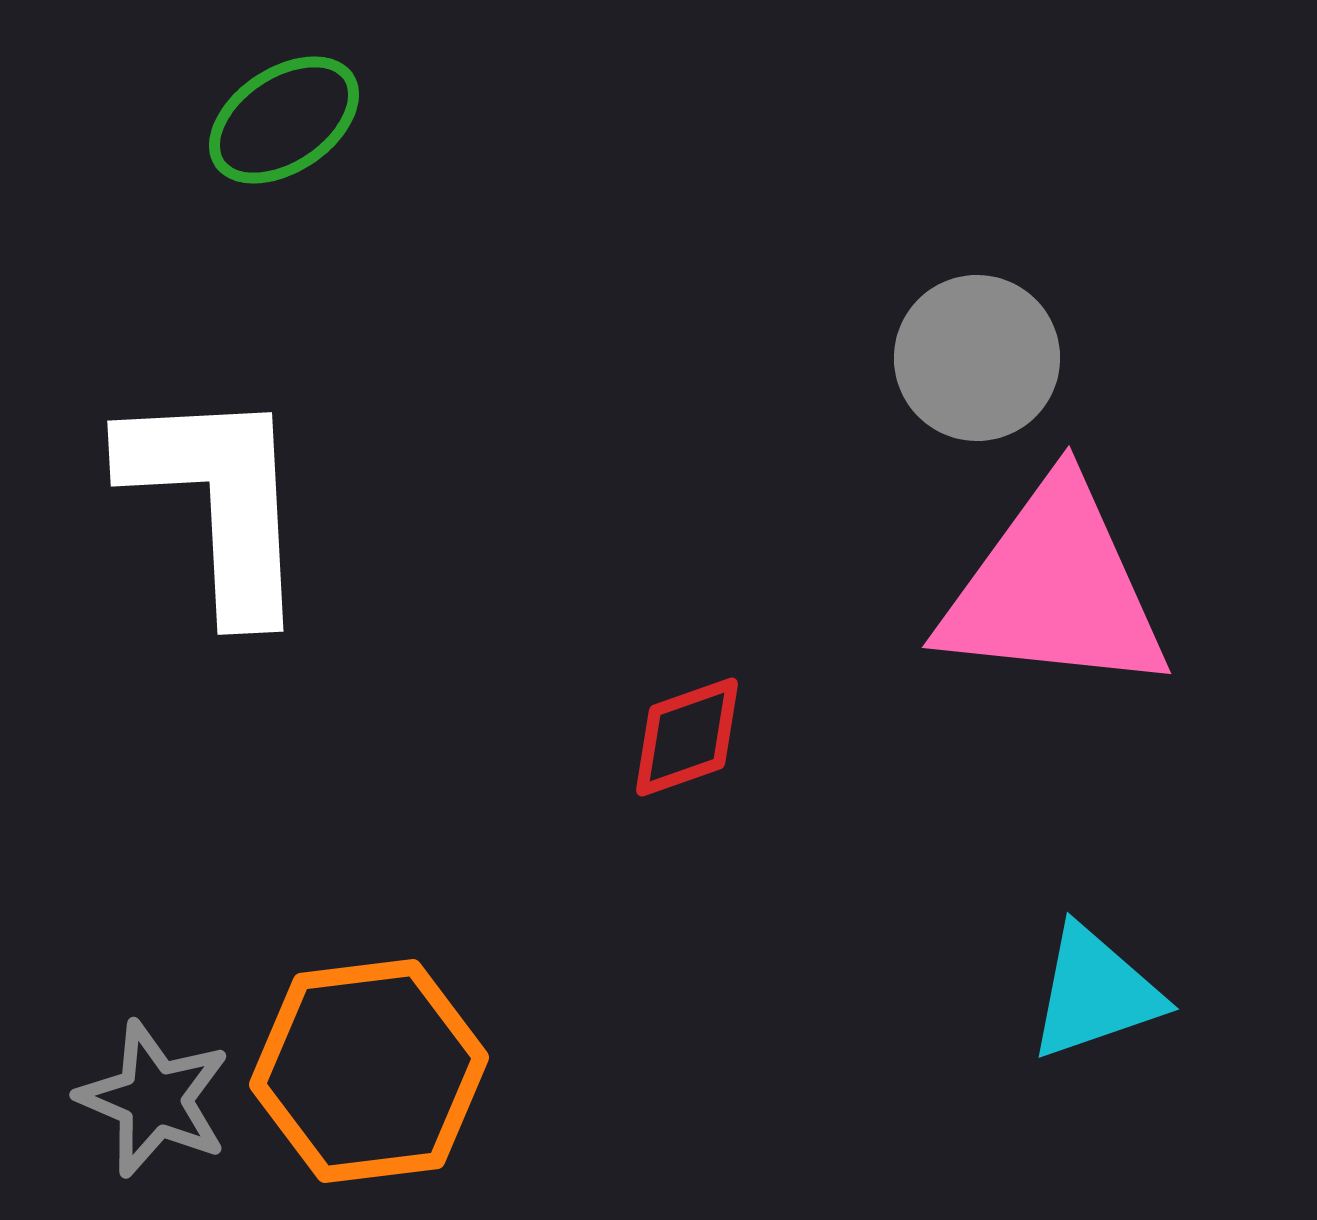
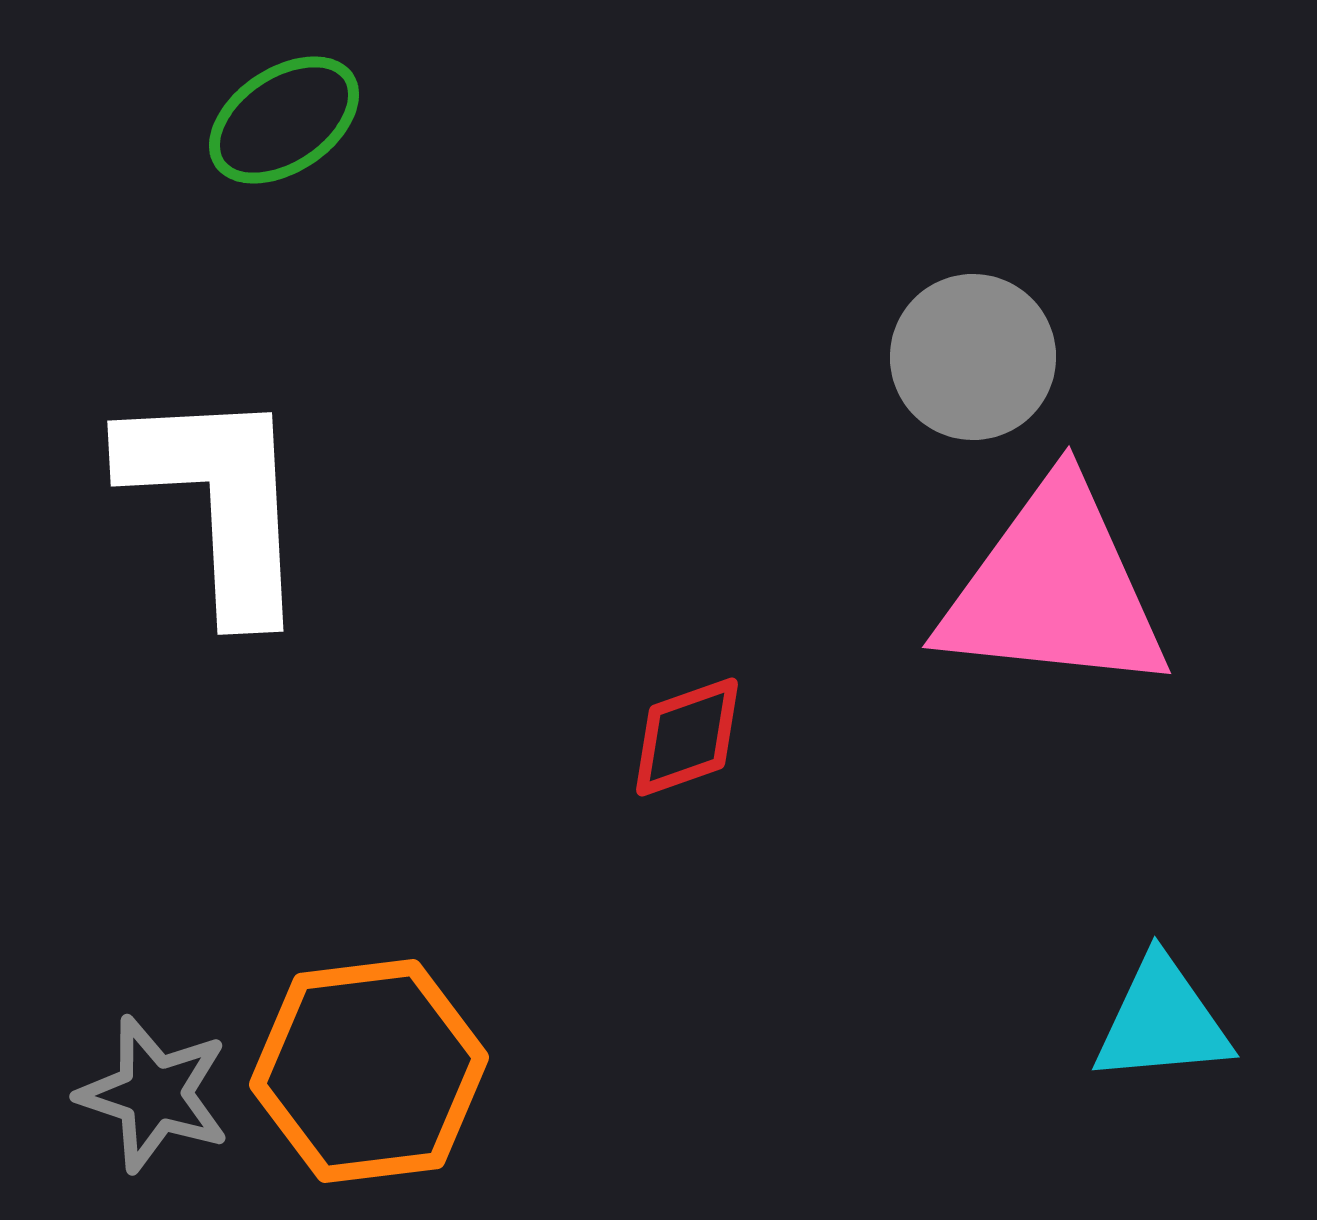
gray circle: moved 4 px left, 1 px up
cyan triangle: moved 67 px right, 28 px down; rotated 14 degrees clockwise
gray star: moved 5 px up; rotated 5 degrees counterclockwise
